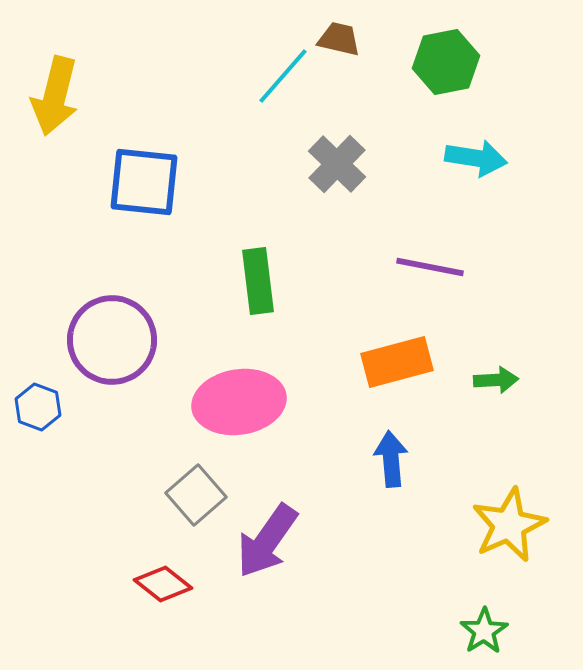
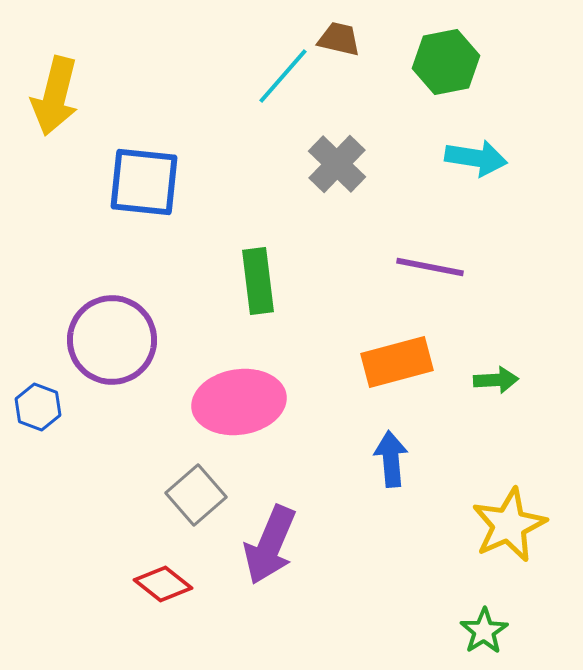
purple arrow: moved 3 px right, 4 px down; rotated 12 degrees counterclockwise
